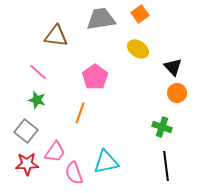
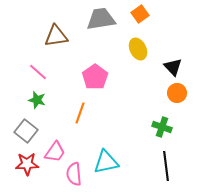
brown triangle: rotated 15 degrees counterclockwise
yellow ellipse: rotated 30 degrees clockwise
pink semicircle: moved 1 px down; rotated 15 degrees clockwise
